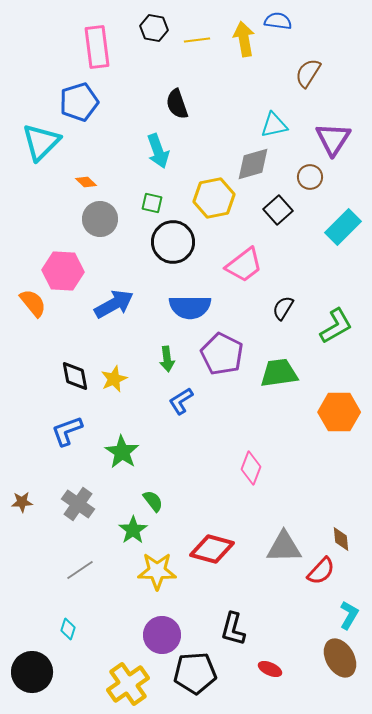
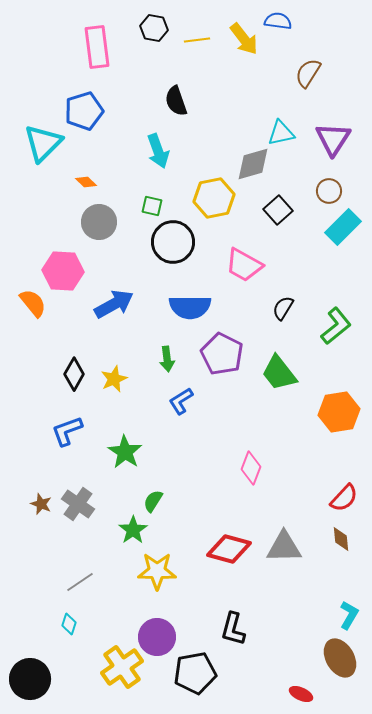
yellow arrow at (244, 39): rotated 152 degrees clockwise
blue pentagon at (79, 102): moved 5 px right, 9 px down
black semicircle at (177, 104): moved 1 px left, 3 px up
cyan triangle at (274, 125): moved 7 px right, 8 px down
cyan triangle at (41, 142): moved 2 px right, 1 px down
brown circle at (310, 177): moved 19 px right, 14 px down
green square at (152, 203): moved 3 px down
gray circle at (100, 219): moved 1 px left, 3 px down
pink trapezoid at (244, 265): rotated 66 degrees clockwise
green L-shape at (336, 326): rotated 9 degrees counterclockwise
green trapezoid at (279, 373): rotated 120 degrees counterclockwise
black diamond at (75, 376): moved 1 px left, 2 px up; rotated 40 degrees clockwise
orange hexagon at (339, 412): rotated 9 degrees counterclockwise
green star at (122, 452): moved 3 px right
green semicircle at (153, 501): rotated 110 degrees counterclockwise
brown star at (22, 502): moved 19 px right, 2 px down; rotated 25 degrees clockwise
red diamond at (212, 549): moved 17 px right
gray line at (80, 570): moved 12 px down
red semicircle at (321, 571): moved 23 px right, 73 px up
cyan diamond at (68, 629): moved 1 px right, 5 px up
purple circle at (162, 635): moved 5 px left, 2 px down
red ellipse at (270, 669): moved 31 px right, 25 px down
black circle at (32, 672): moved 2 px left, 7 px down
black pentagon at (195, 673): rotated 6 degrees counterclockwise
yellow cross at (128, 684): moved 6 px left, 17 px up
